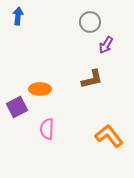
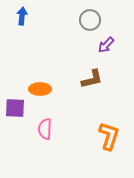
blue arrow: moved 4 px right
gray circle: moved 2 px up
purple arrow: rotated 12 degrees clockwise
purple square: moved 2 px left, 1 px down; rotated 30 degrees clockwise
pink semicircle: moved 2 px left
orange L-shape: rotated 56 degrees clockwise
